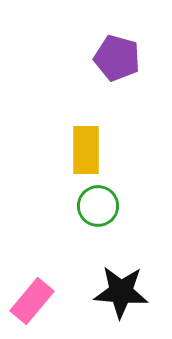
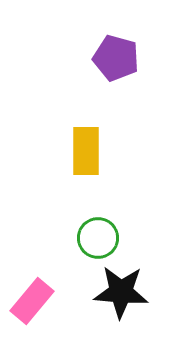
purple pentagon: moved 1 px left
yellow rectangle: moved 1 px down
green circle: moved 32 px down
